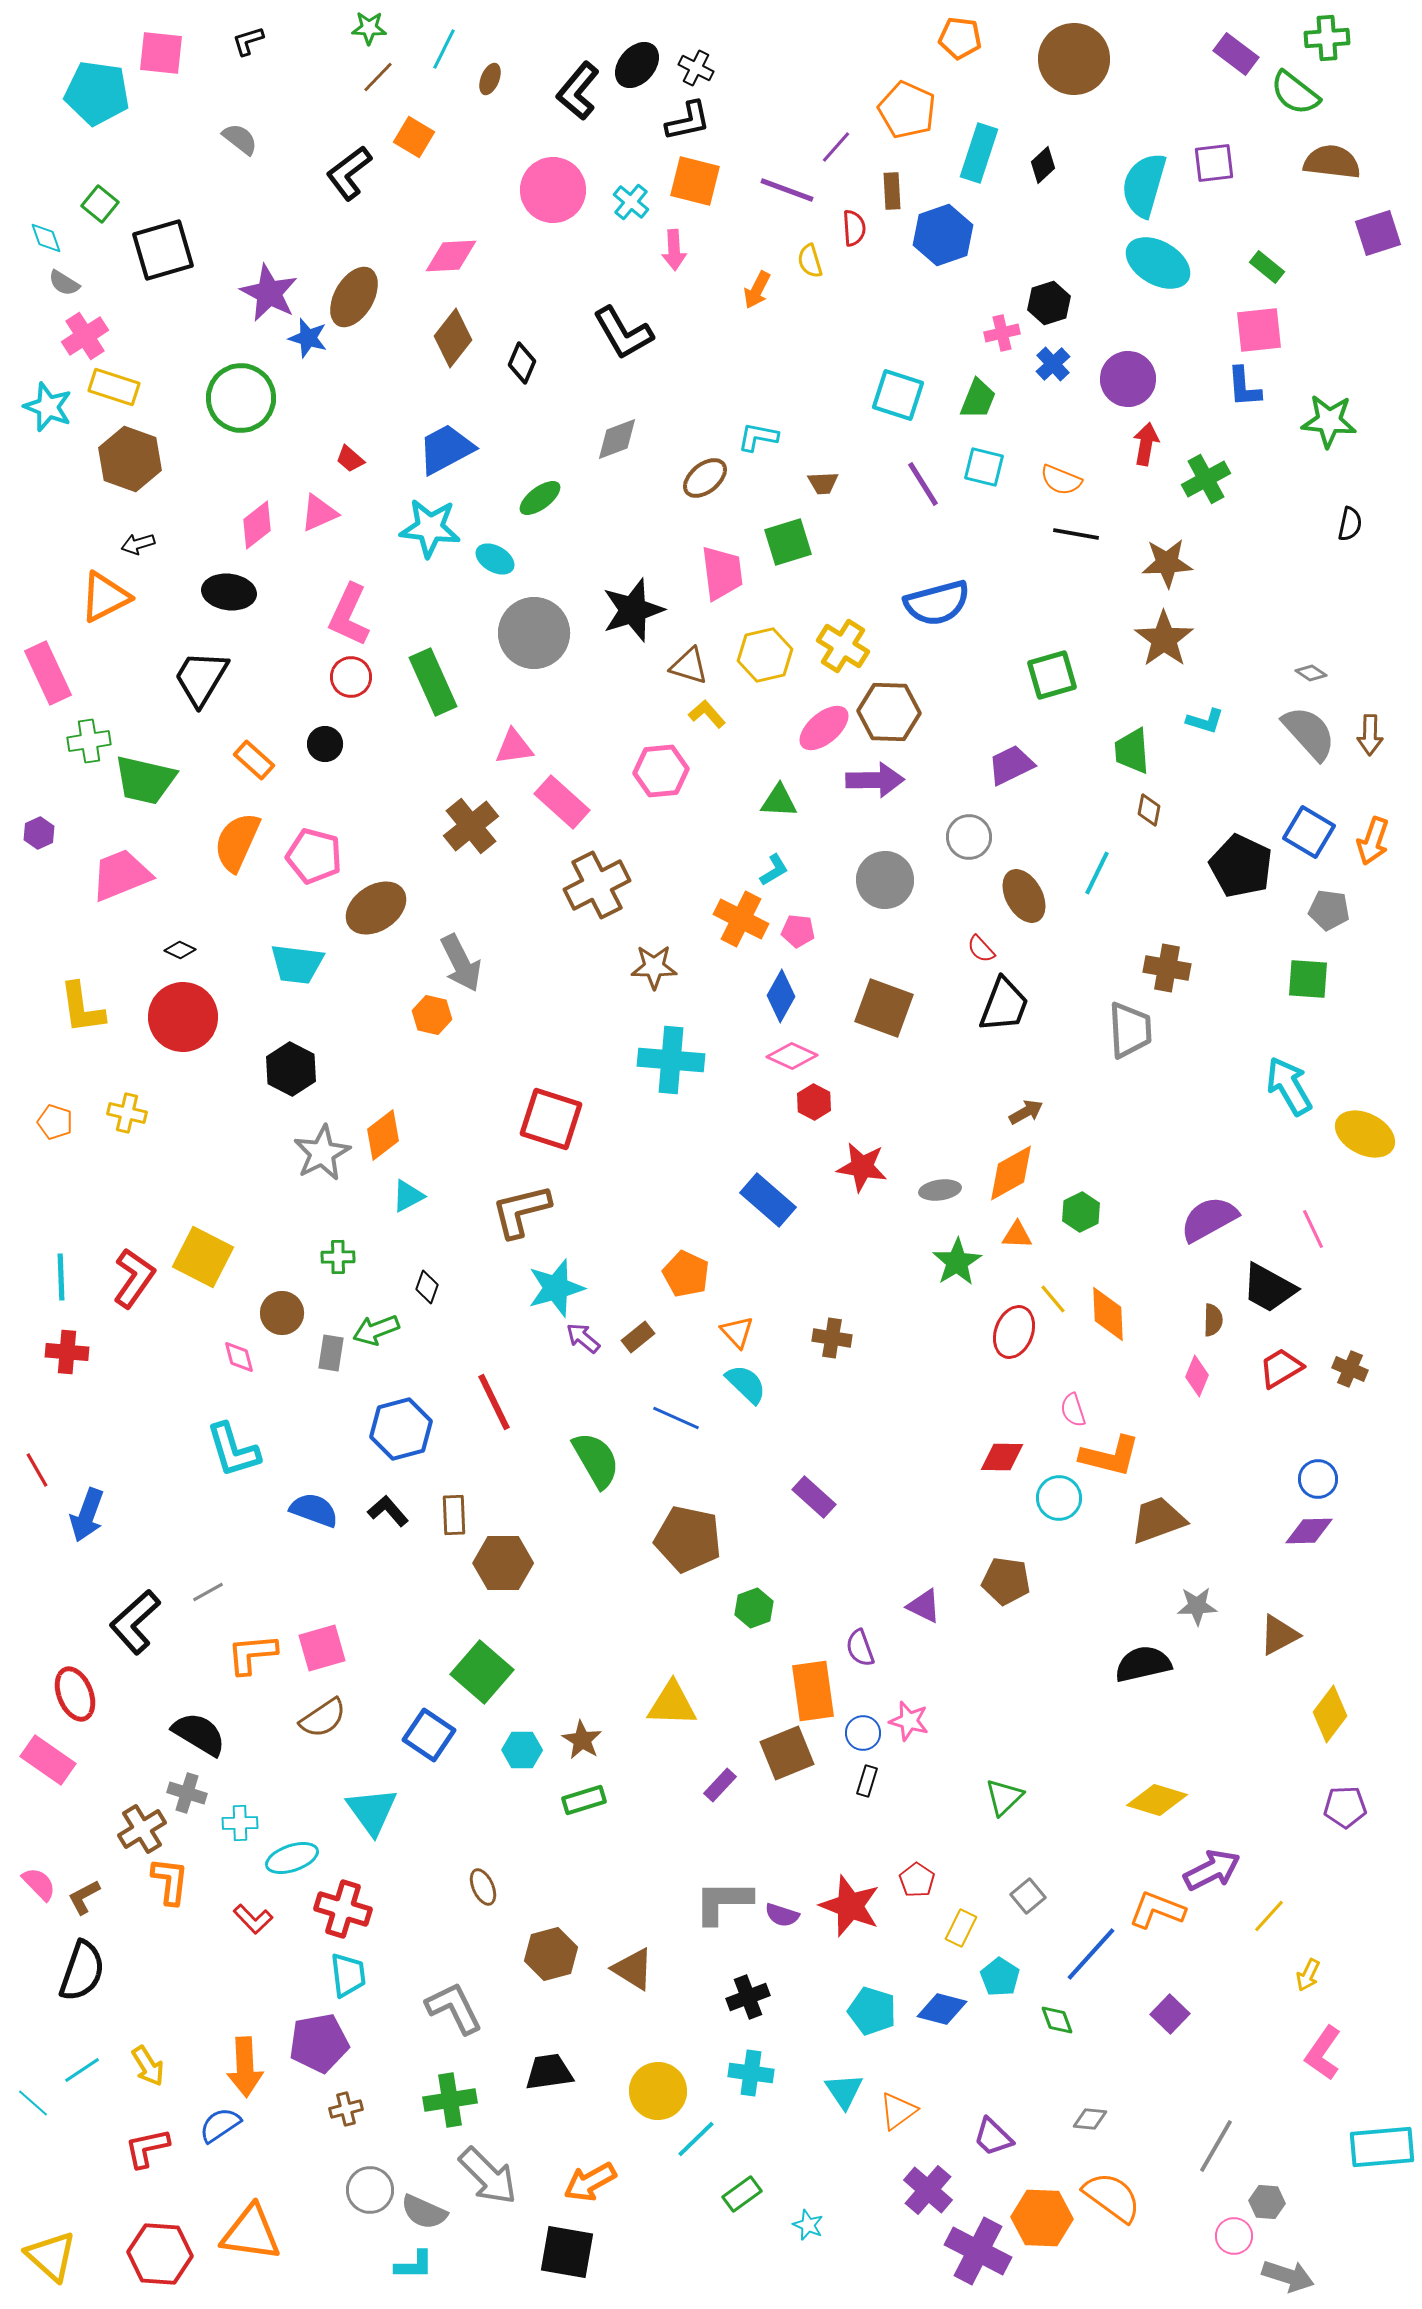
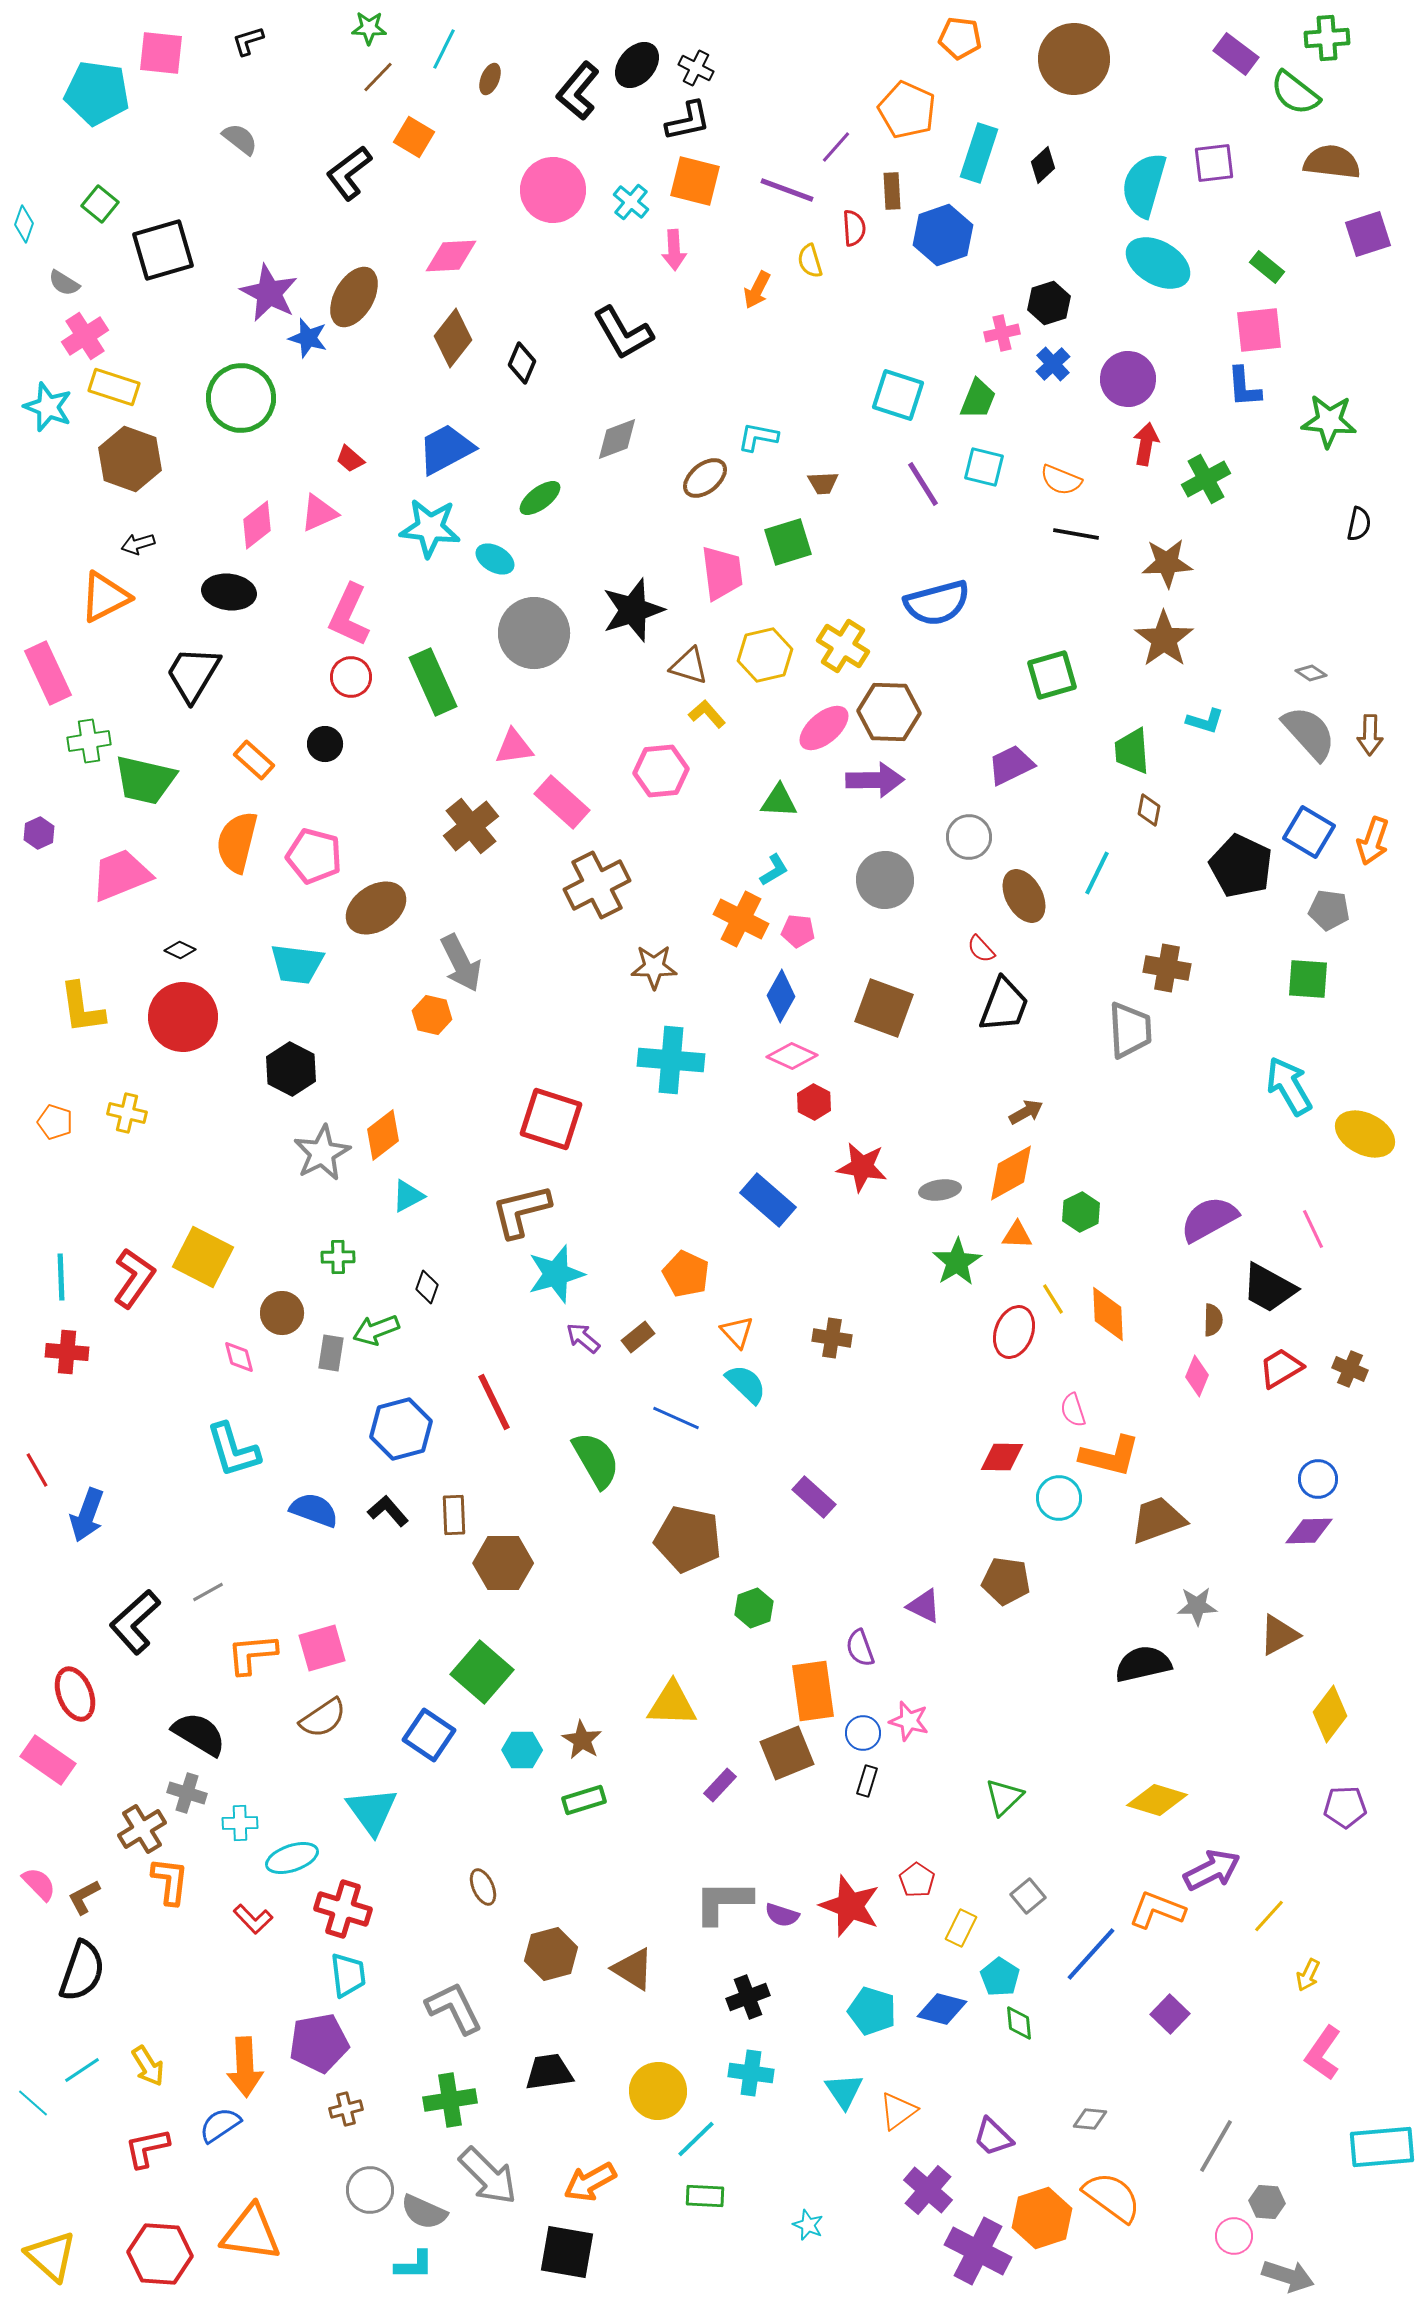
purple square at (1378, 233): moved 10 px left, 1 px down
cyan diamond at (46, 238): moved 22 px left, 14 px up; rotated 39 degrees clockwise
black semicircle at (1350, 524): moved 9 px right
black trapezoid at (201, 678): moved 8 px left, 4 px up
orange semicircle at (237, 842): rotated 10 degrees counterclockwise
cyan star at (556, 1288): moved 14 px up
yellow line at (1053, 1299): rotated 8 degrees clockwise
green diamond at (1057, 2020): moved 38 px left, 3 px down; rotated 15 degrees clockwise
green rectangle at (742, 2194): moved 37 px left, 2 px down; rotated 39 degrees clockwise
orange hexagon at (1042, 2218): rotated 20 degrees counterclockwise
